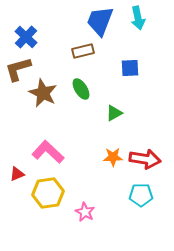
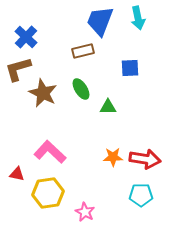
green triangle: moved 6 px left, 6 px up; rotated 30 degrees clockwise
pink L-shape: moved 2 px right
red triangle: rotated 35 degrees clockwise
